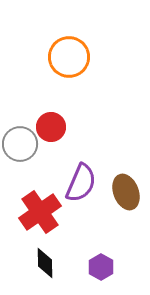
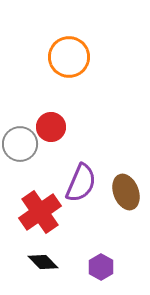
black diamond: moved 2 px left, 1 px up; rotated 44 degrees counterclockwise
